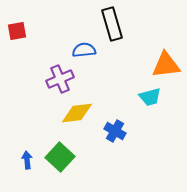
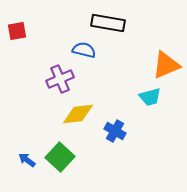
black rectangle: moved 4 px left, 1 px up; rotated 64 degrees counterclockwise
blue semicircle: rotated 20 degrees clockwise
orange triangle: rotated 16 degrees counterclockwise
yellow diamond: moved 1 px right, 1 px down
blue arrow: rotated 48 degrees counterclockwise
